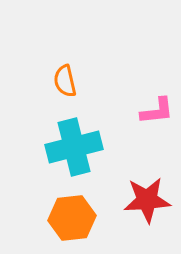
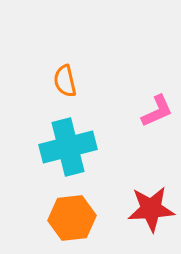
pink L-shape: rotated 18 degrees counterclockwise
cyan cross: moved 6 px left
red star: moved 4 px right, 9 px down
